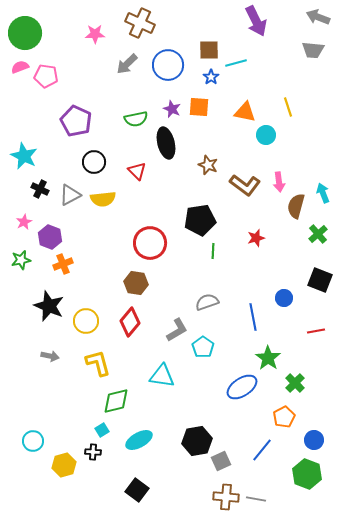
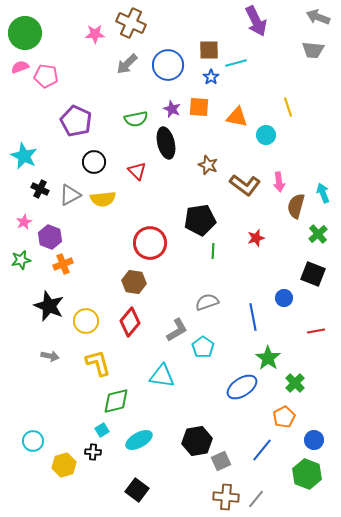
brown cross at (140, 23): moved 9 px left
orange triangle at (245, 112): moved 8 px left, 5 px down
black square at (320, 280): moved 7 px left, 6 px up
brown hexagon at (136, 283): moved 2 px left, 1 px up
gray line at (256, 499): rotated 60 degrees counterclockwise
